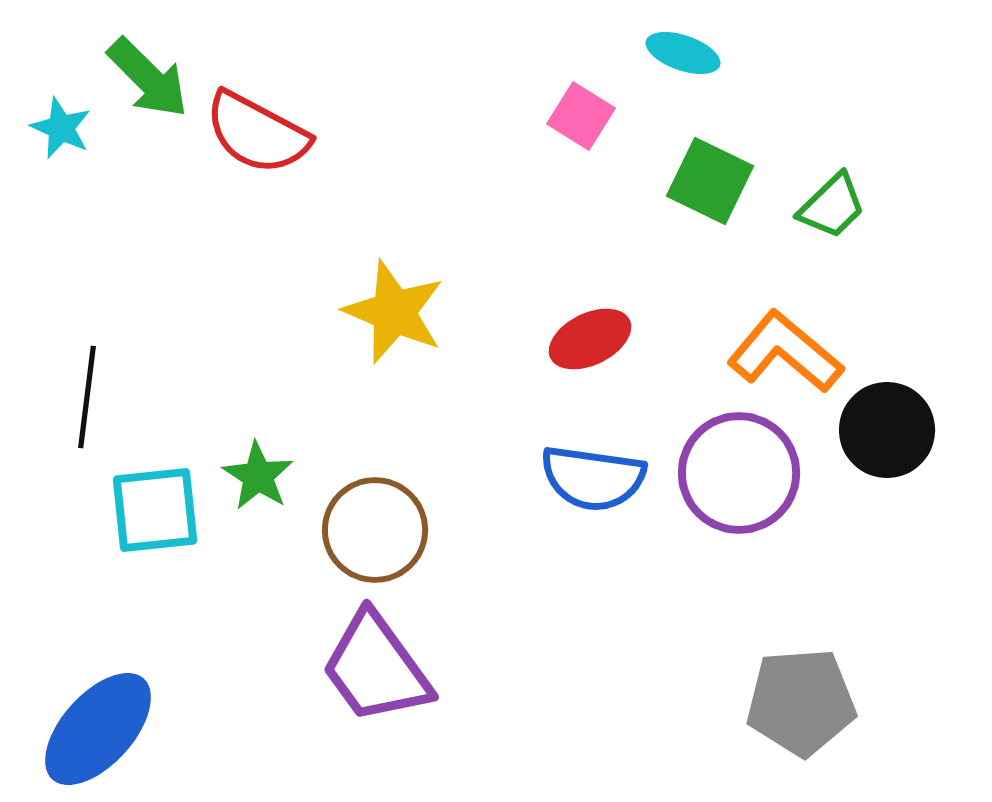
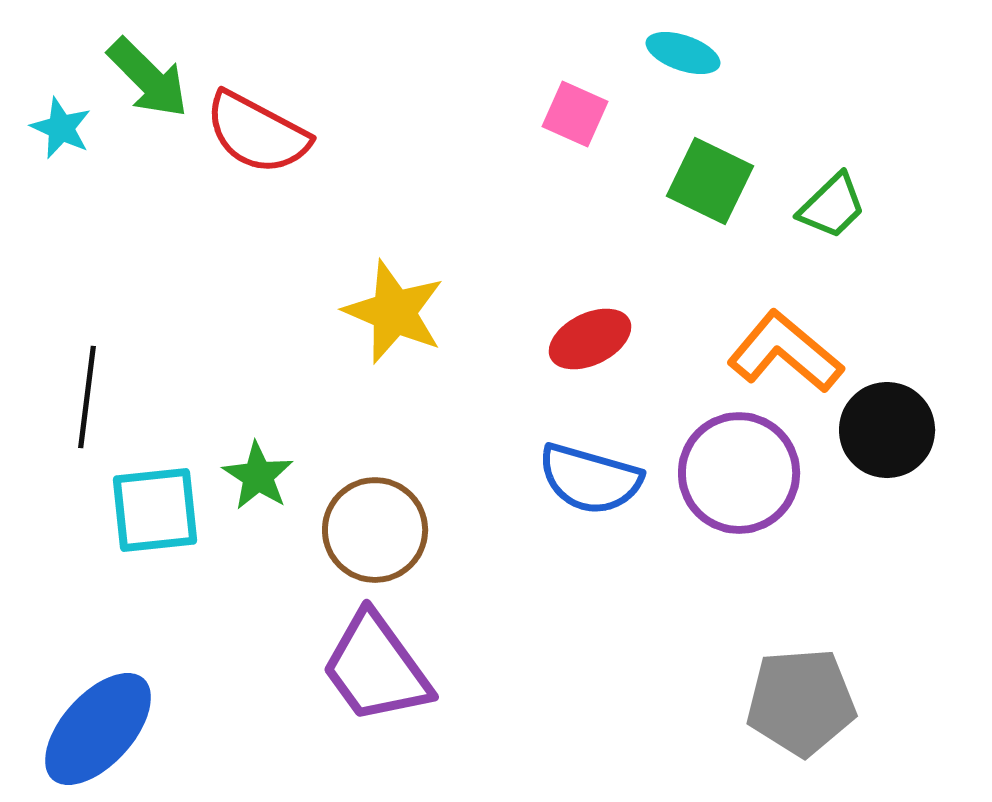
pink square: moved 6 px left, 2 px up; rotated 8 degrees counterclockwise
blue semicircle: moved 3 px left, 1 px down; rotated 8 degrees clockwise
